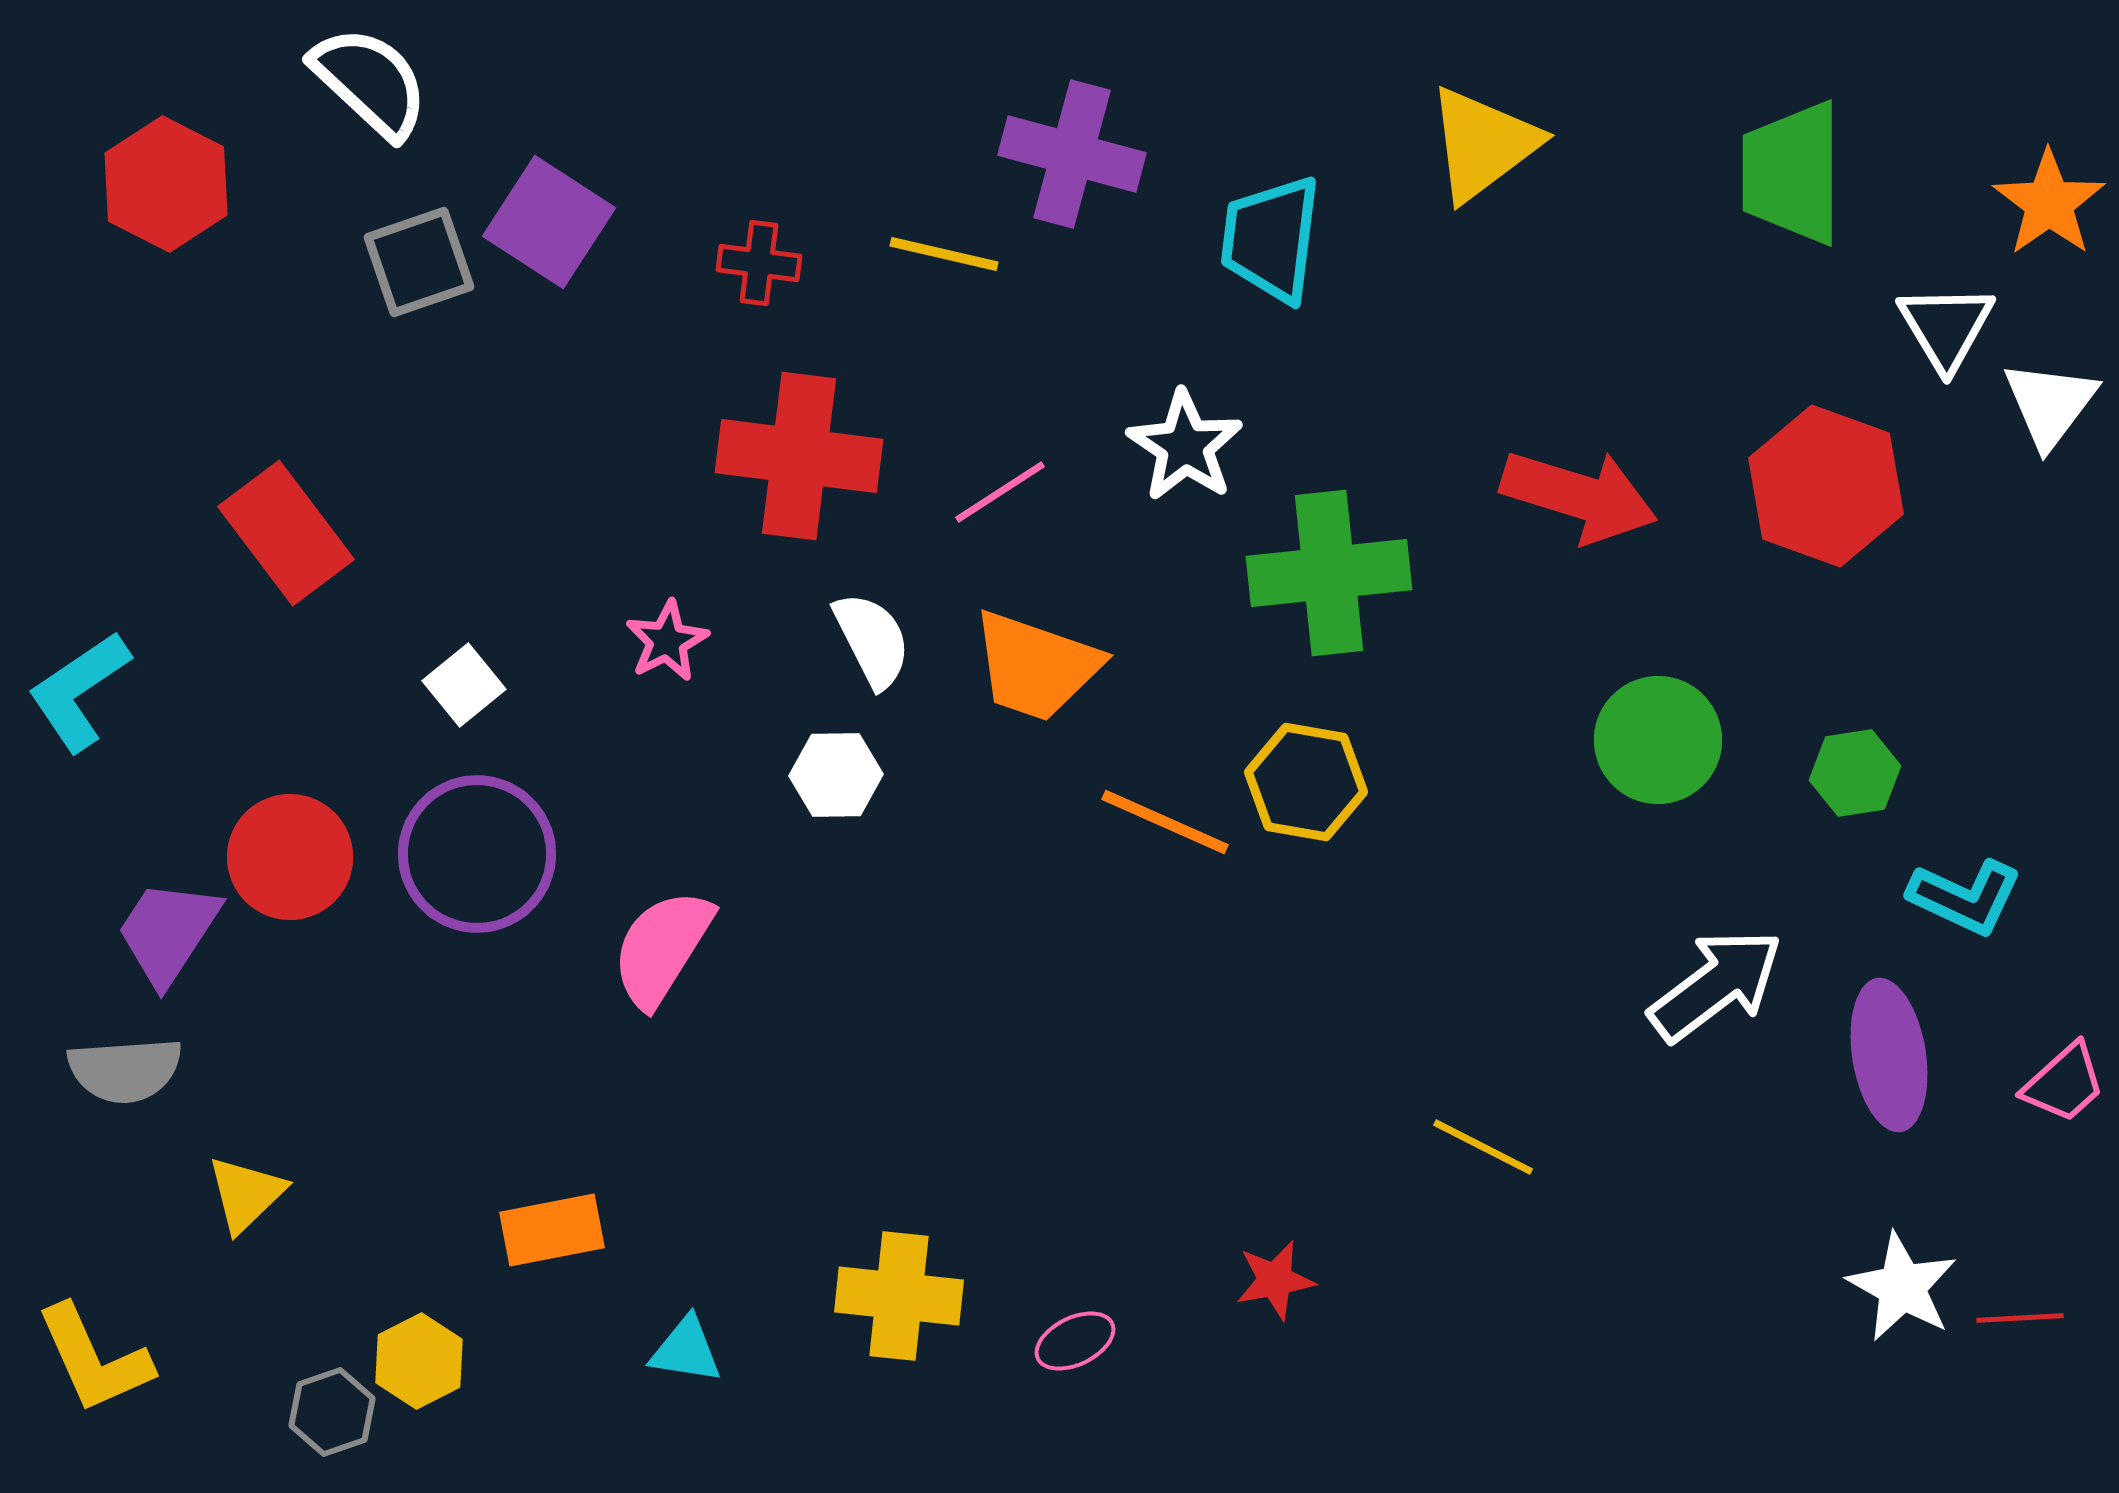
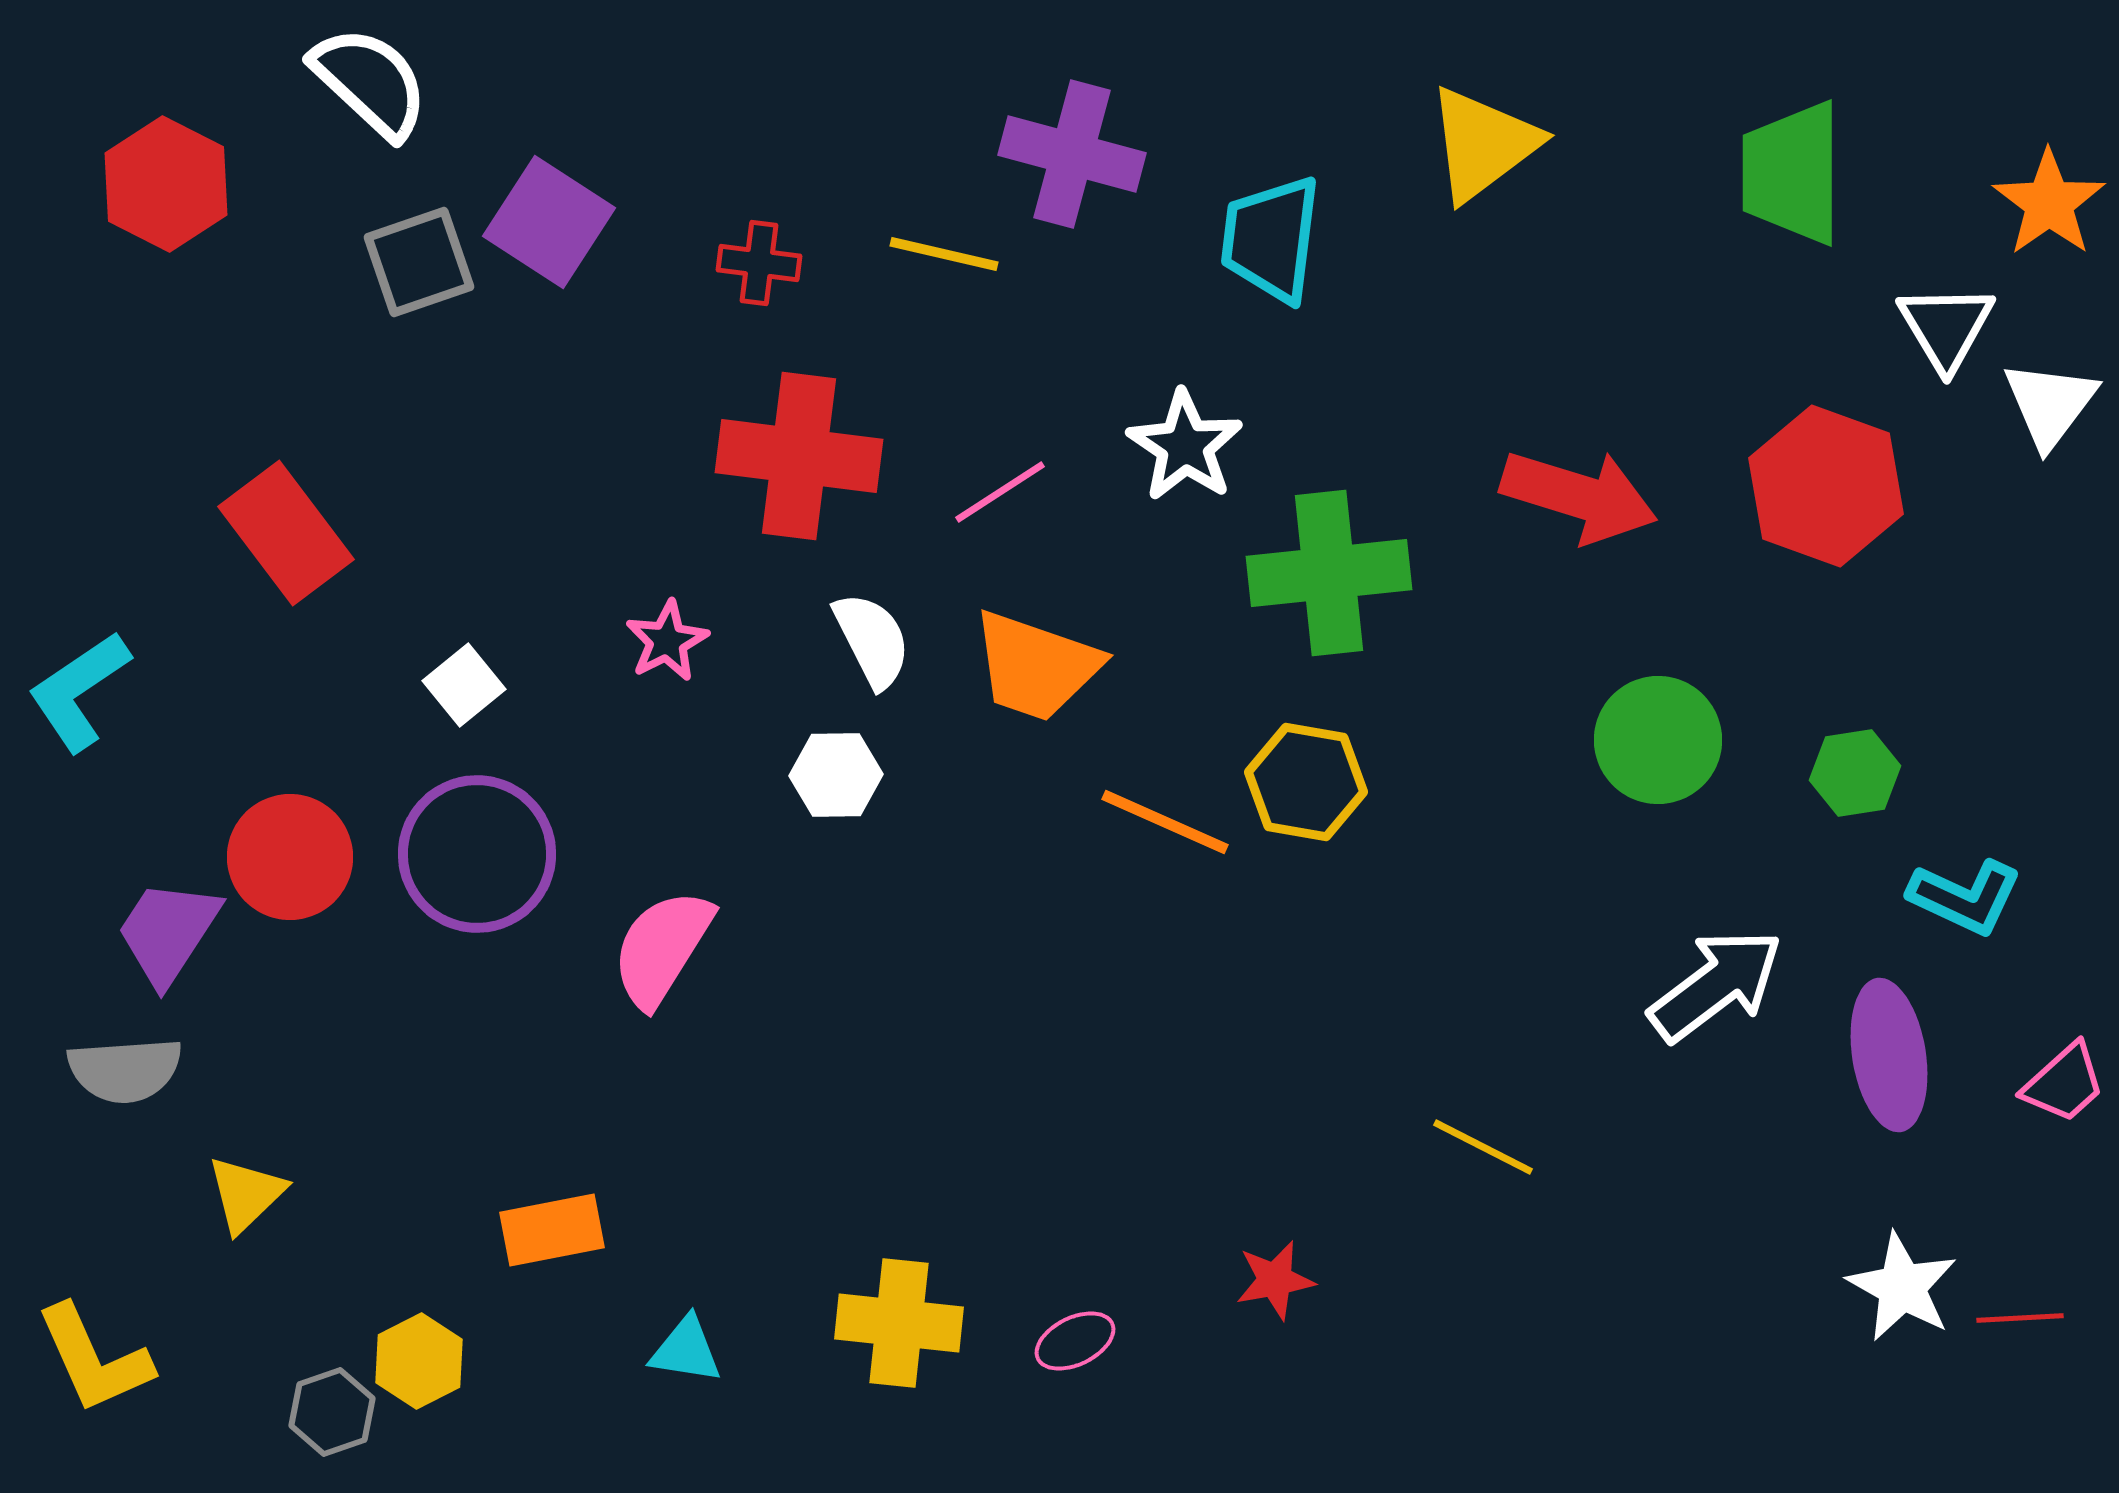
yellow cross at (899, 1296): moved 27 px down
